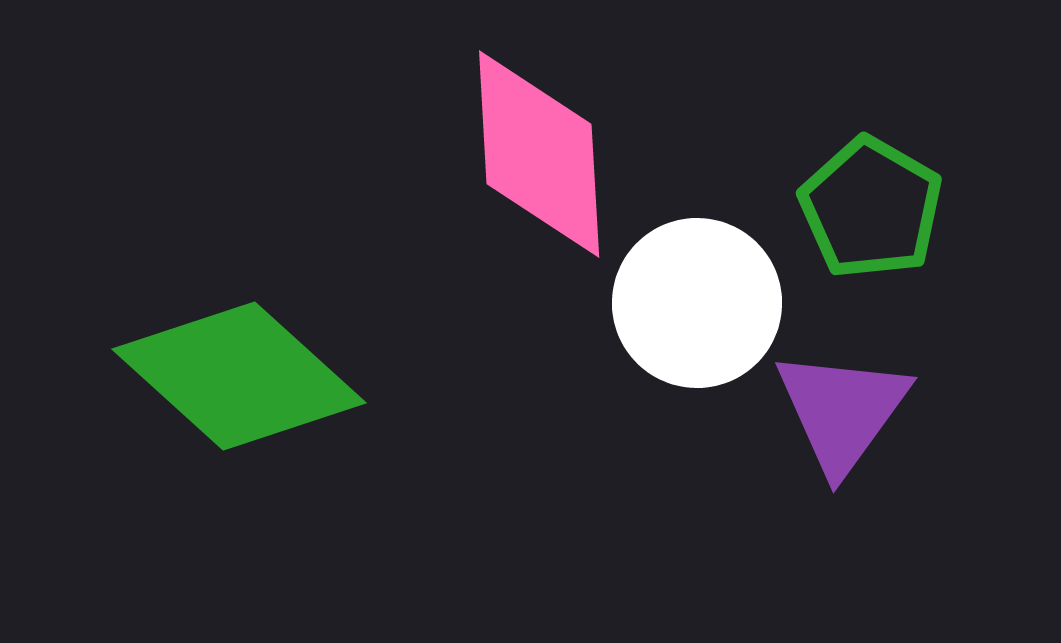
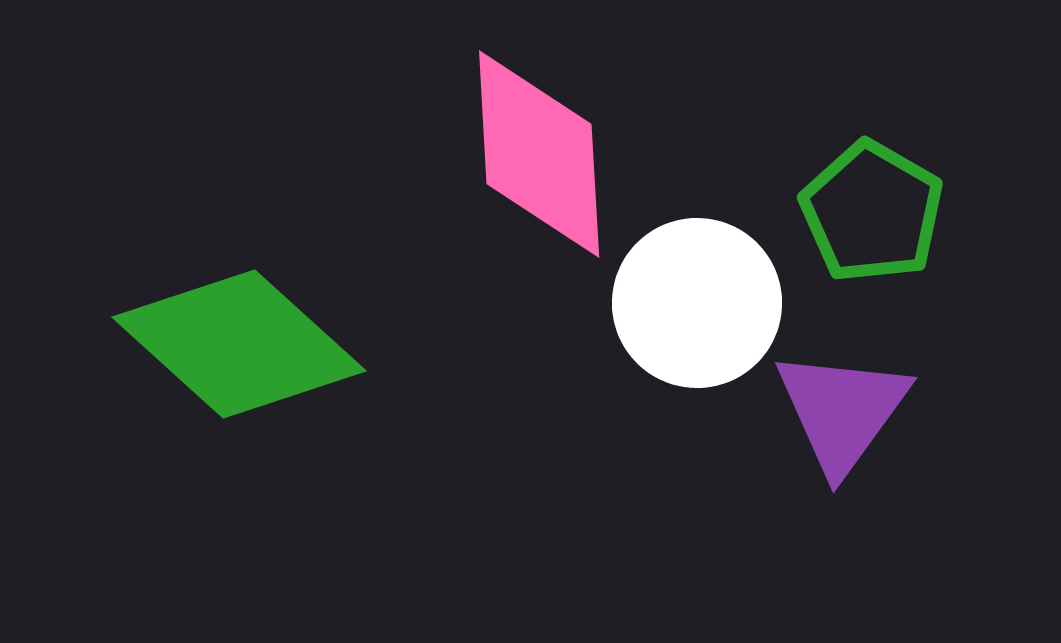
green pentagon: moved 1 px right, 4 px down
green diamond: moved 32 px up
